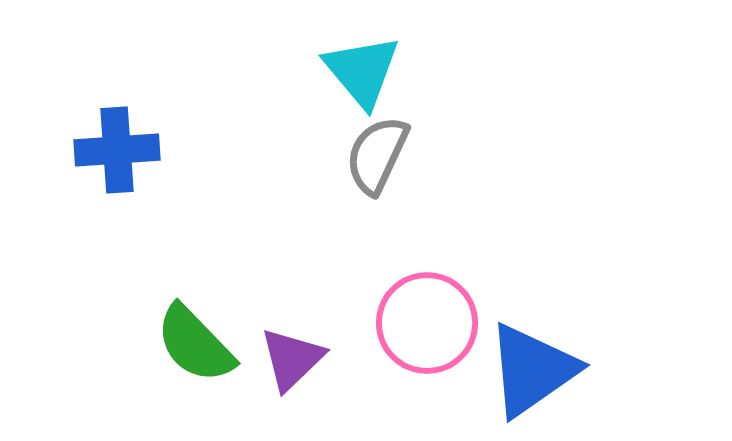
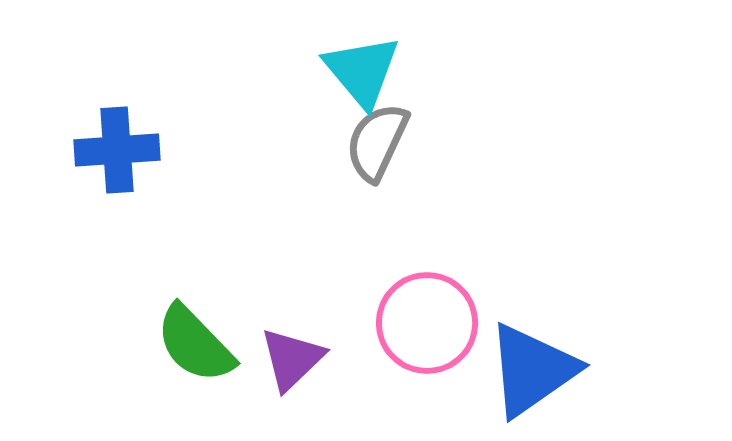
gray semicircle: moved 13 px up
